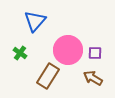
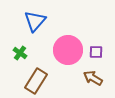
purple square: moved 1 px right, 1 px up
brown rectangle: moved 12 px left, 5 px down
